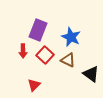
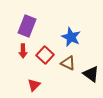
purple rectangle: moved 11 px left, 4 px up
brown triangle: moved 3 px down
